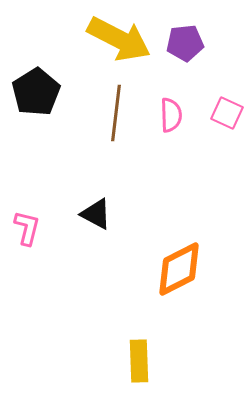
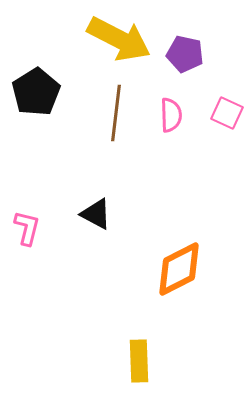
purple pentagon: moved 11 px down; rotated 18 degrees clockwise
